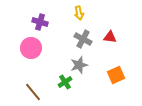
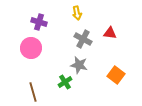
yellow arrow: moved 2 px left
purple cross: moved 1 px left
red triangle: moved 4 px up
gray star: rotated 30 degrees clockwise
orange square: rotated 30 degrees counterclockwise
brown line: rotated 24 degrees clockwise
